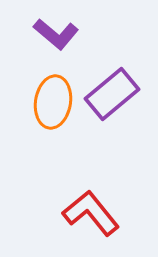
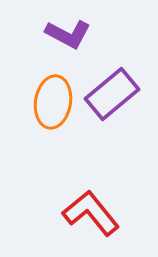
purple L-shape: moved 12 px right; rotated 12 degrees counterclockwise
